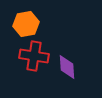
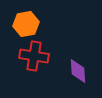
purple diamond: moved 11 px right, 4 px down
